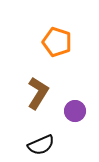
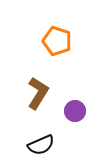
orange pentagon: moved 1 px up
